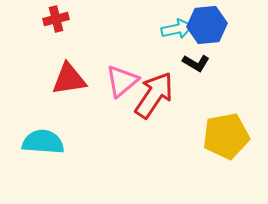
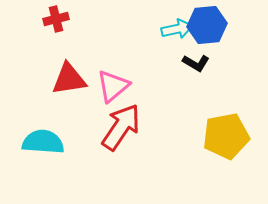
pink triangle: moved 9 px left, 5 px down
red arrow: moved 33 px left, 32 px down
